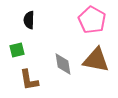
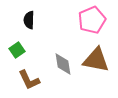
pink pentagon: rotated 20 degrees clockwise
green square: rotated 21 degrees counterclockwise
brown L-shape: rotated 15 degrees counterclockwise
